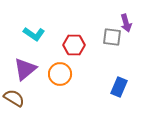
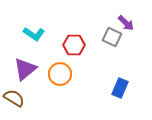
purple arrow: rotated 30 degrees counterclockwise
gray square: rotated 18 degrees clockwise
blue rectangle: moved 1 px right, 1 px down
